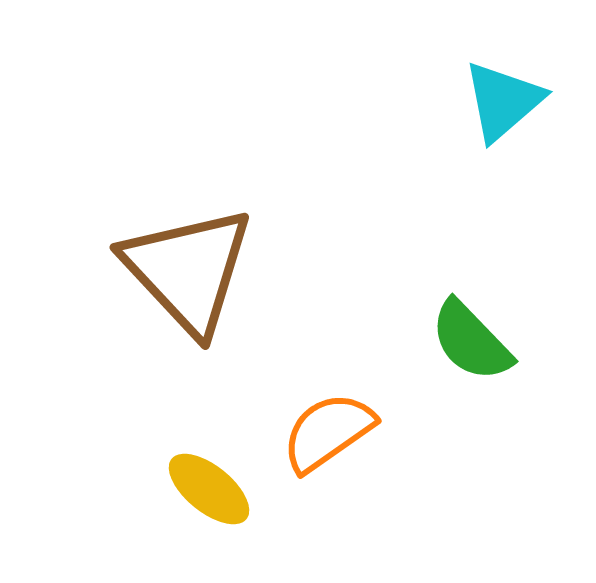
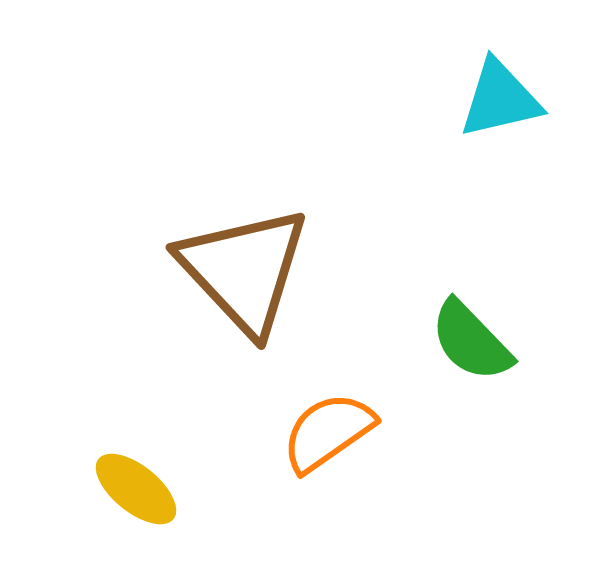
cyan triangle: moved 3 px left, 2 px up; rotated 28 degrees clockwise
brown triangle: moved 56 px right
yellow ellipse: moved 73 px left
